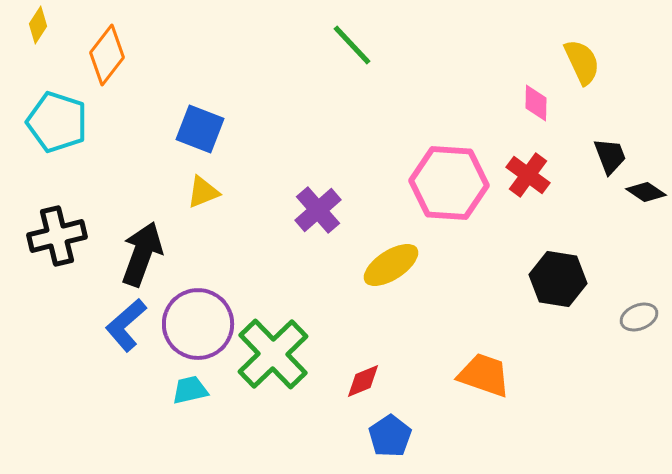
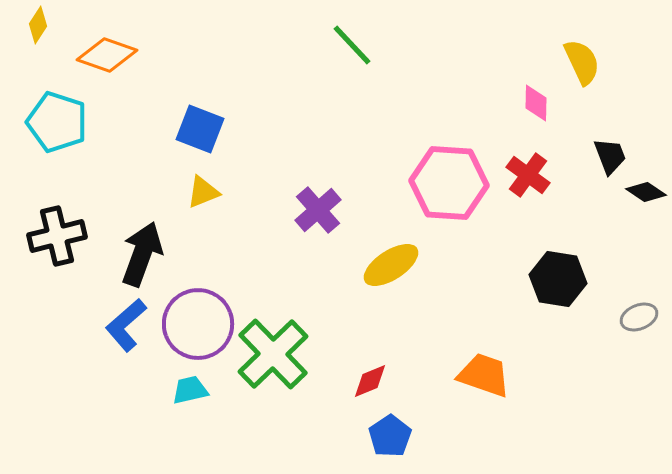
orange diamond: rotated 72 degrees clockwise
red diamond: moved 7 px right
